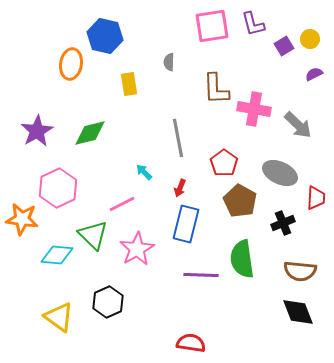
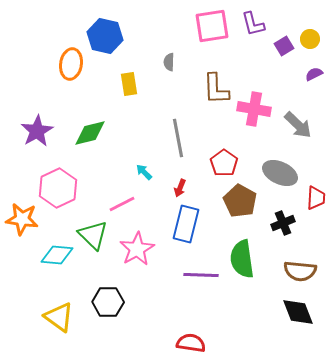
black hexagon: rotated 24 degrees clockwise
